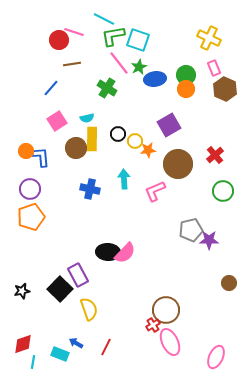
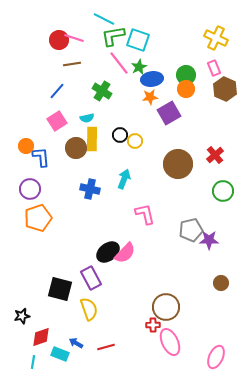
pink line at (74, 32): moved 6 px down
yellow cross at (209, 38): moved 7 px right
blue ellipse at (155, 79): moved 3 px left
blue line at (51, 88): moved 6 px right, 3 px down
green cross at (107, 88): moved 5 px left, 3 px down
purple square at (169, 125): moved 12 px up
black circle at (118, 134): moved 2 px right, 1 px down
orange star at (148, 150): moved 2 px right, 53 px up
orange circle at (26, 151): moved 5 px up
cyan arrow at (124, 179): rotated 24 degrees clockwise
pink L-shape at (155, 191): moved 10 px left, 23 px down; rotated 100 degrees clockwise
orange pentagon at (31, 217): moved 7 px right, 1 px down
black ellipse at (108, 252): rotated 40 degrees counterclockwise
purple rectangle at (78, 275): moved 13 px right, 3 px down
brown circle at (229, 283): moved 8 px left
black square at (60, 289): rotated 30 degrees counterclockwise
black star at (22, 291): moved 25 px down
brown circle at (166, 310): moved 3 px up
red cross at (153, 325): rotated 32 degrees clockwise
red diamond at (23, 344): moved 18 px right, 7 px up
red line at (106, 347): rotated 48 degrees clockwise
